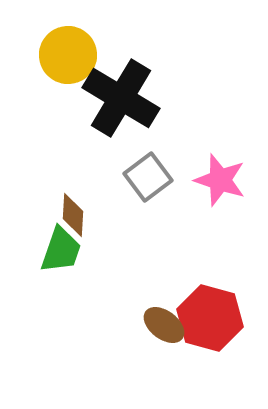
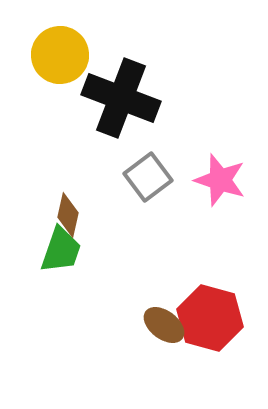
yellow circle: moved 8 px left
black cross: rotated 10 degrees counterclockwise
brown diamond: moved 5 px left; rotated 9 degrees clockwise
